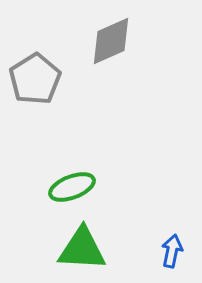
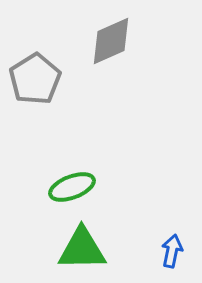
green triangle: rotated 4 degrees counterclockwise
